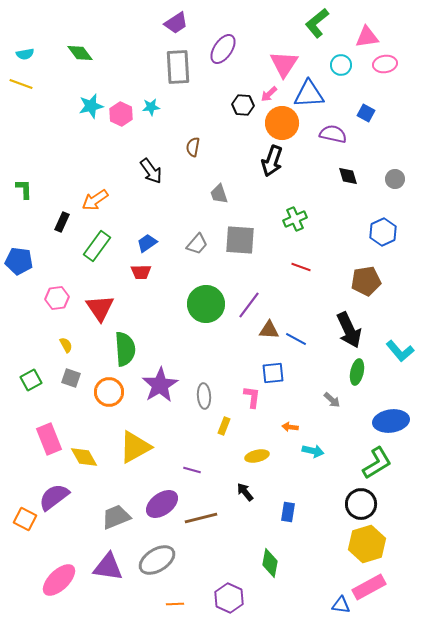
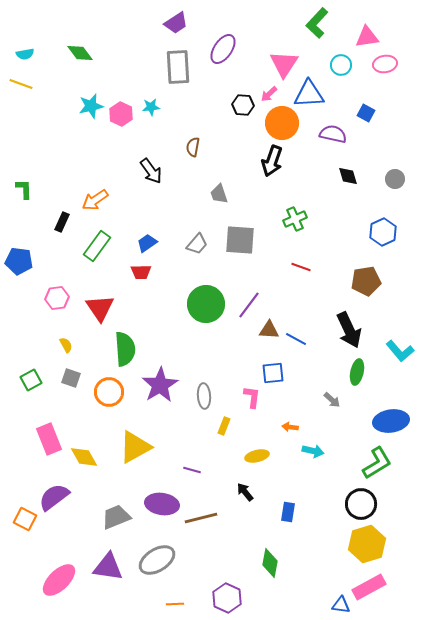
green L-shape at (317, 23): rotated 8 degrees counterclockwise
purple ellipse at (162, 504): rotated 44 degrees clockwise
purple hexagon at (229, 598): moved 2 px left
